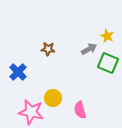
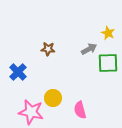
yellow star: moved 1 px right, 3 px up
green square: rotated 25 degrees counterclockwise
